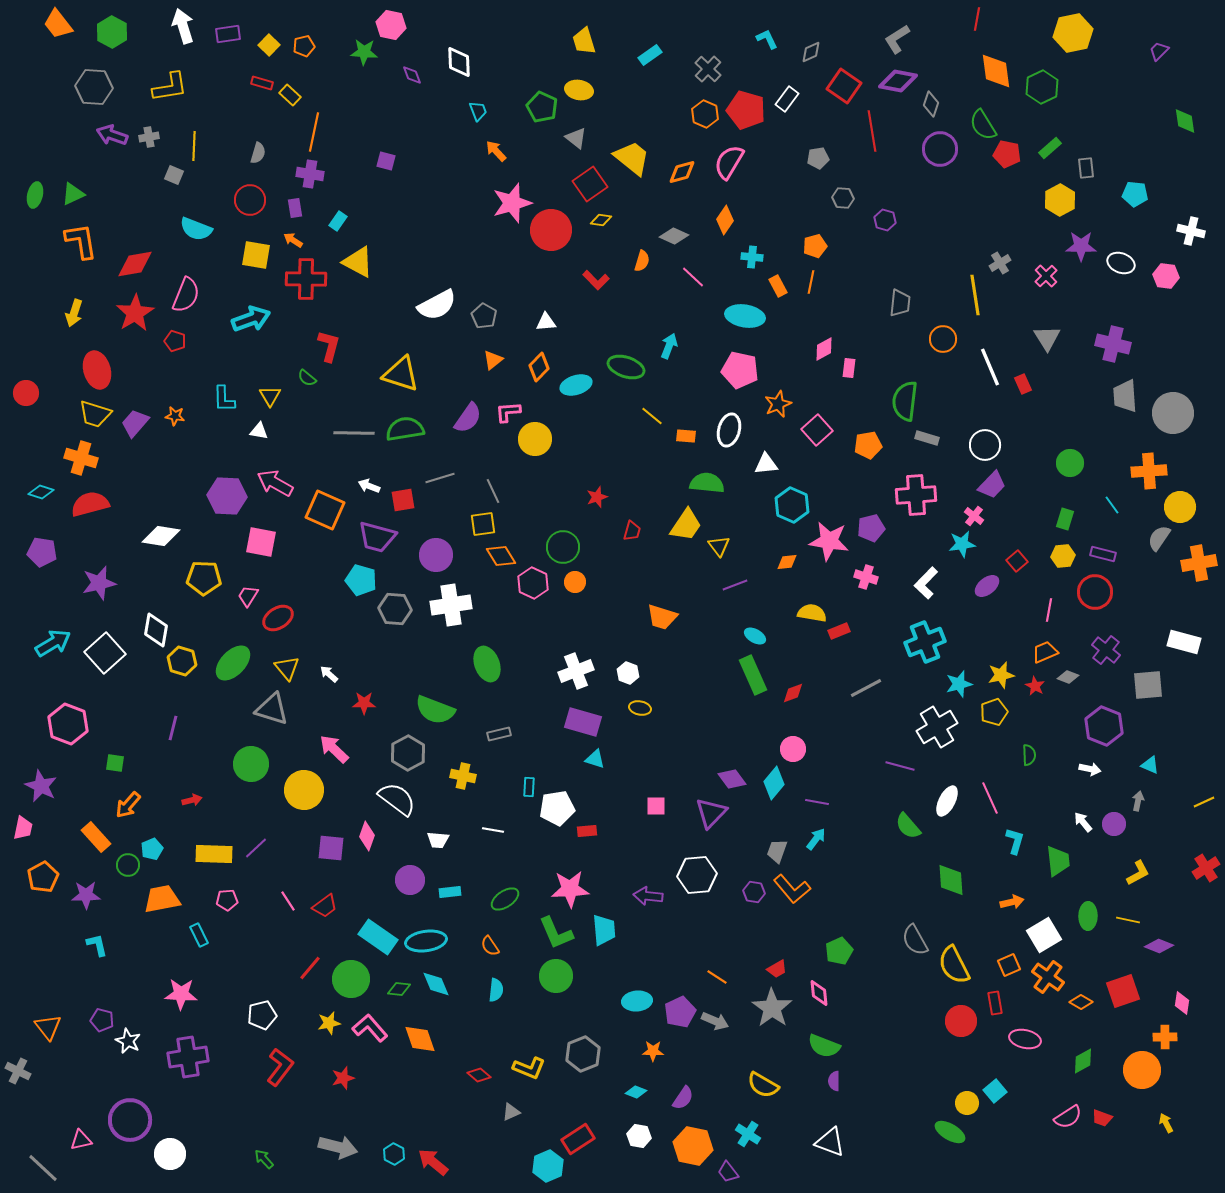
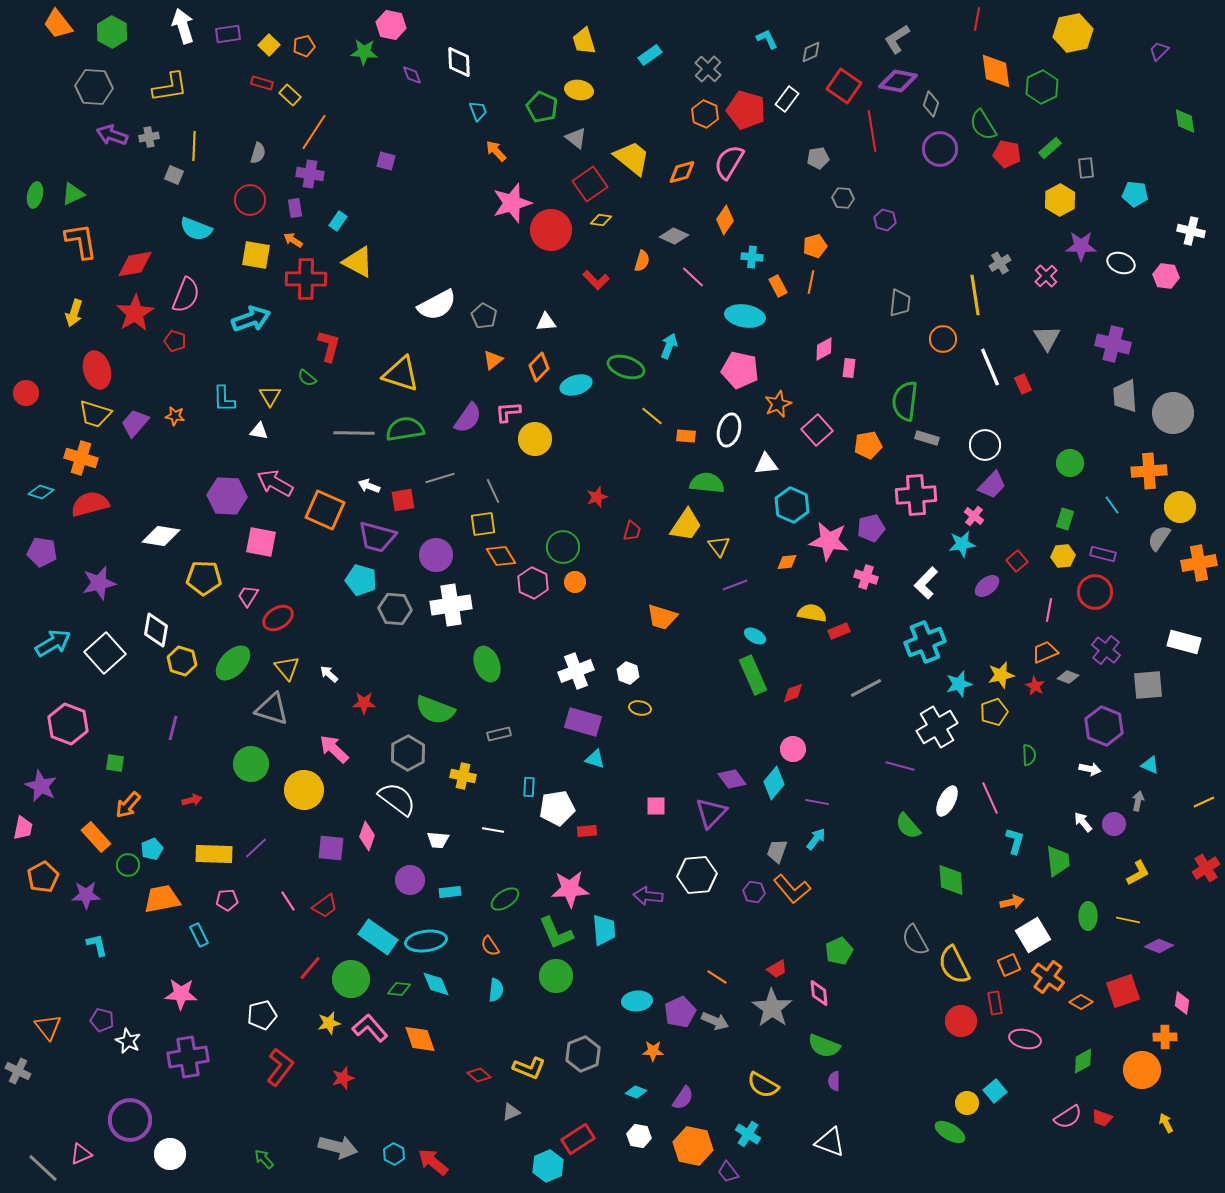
orange line at (314, 132): rotated 21 degrees clockwise
white square at (1044, 935): moved 11 px left
pink triangle at (81, 1140): moved 14 px down; rotated 10 degrees counterclockwise
